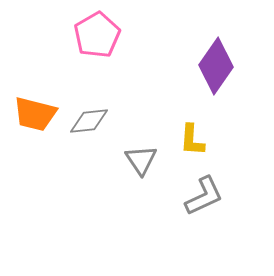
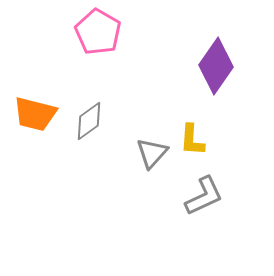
pink pentagon: moved 1 px right, 3 px up; rotated 12 degrees counterclockwise
gray diamond: rotated 30 degrees counterclockwise
gray triangle: moved 11 px right, 7 px up; rotated 16 degrees clockwise
